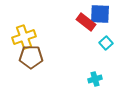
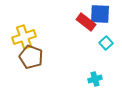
brown pentagon: rotated 20 degrees clockwise
